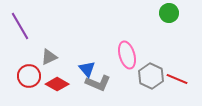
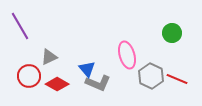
green circle: moved 3 px right, 20 px down
